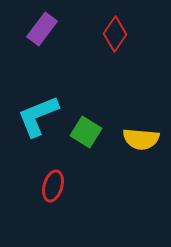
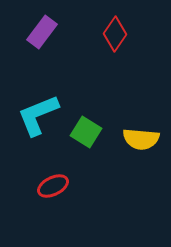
purple rectangle: moved 3 px down
cyan L-shape: moved 1 px up
red ellipse: rotated 48 degrees clockwise
